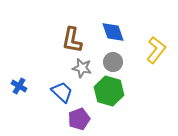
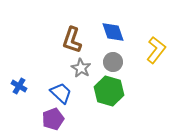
brown L-shape: rotated 8 degrees clockwise
gray star: moved 1 px left; rotated 18 degrees clockwise
blue trapezoid: moved 1 px left, 1 px down
purple pentagon: moved 26 px left
